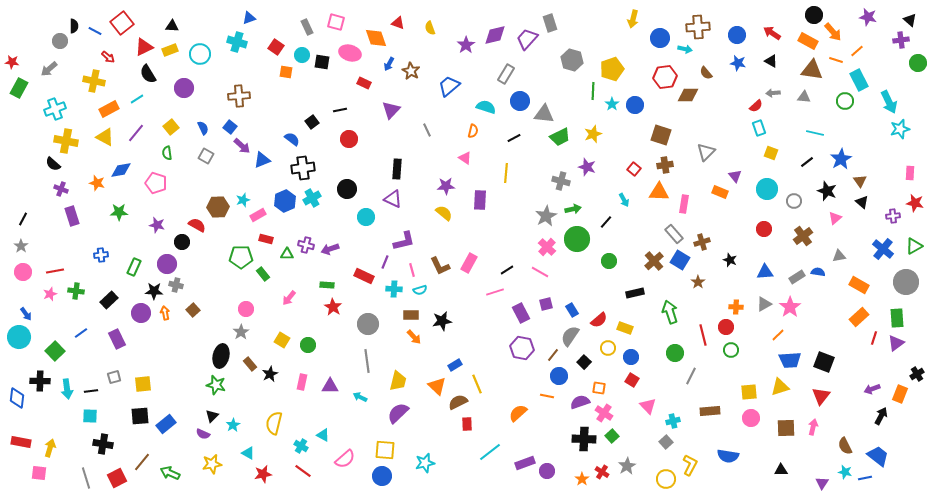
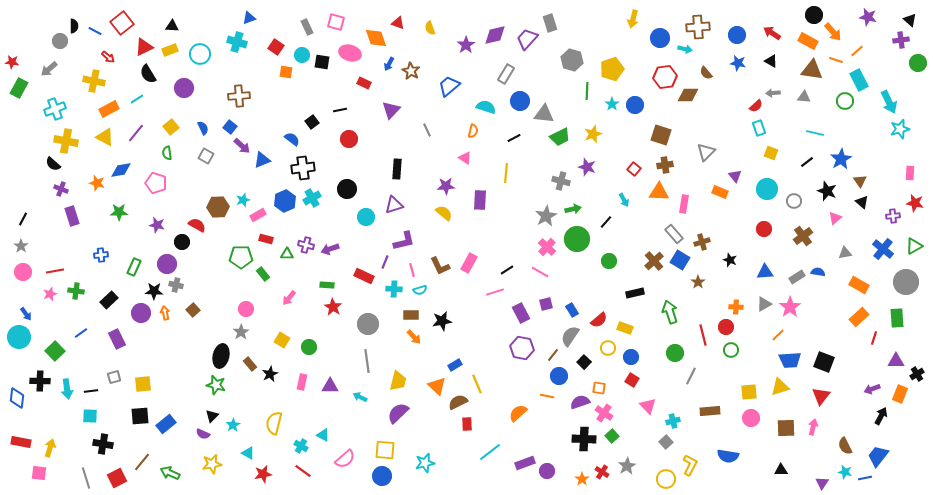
green line at (593, 91): moved 6 px left
purple triangle at (393, 199): moved 1 px right, 6 px down; rotated 42 degrees counterclockwise
gray triangle at (839, 256): moved 6 px right, 3 px up
purple triangle at (896, 343): moved 18 px down; rotated 36 degrees clockwise
green circle at (308, 345): moved 1 px right, 2 px down
blue trapezoid at (878, 456): rotated 90 degrees counterclockwise
